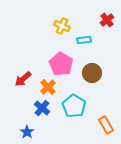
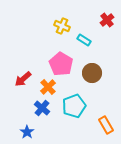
cyan rectangle: rotated 40 degrees clockwise
cyan pentagon: rotated 20 degrees clockwise
